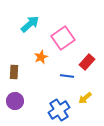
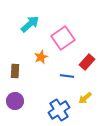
brown rectangle: moved 1 px right, 1 px up
